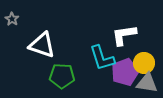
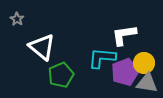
gray star: moved 5 px right
white triangle: moved 2 px down; rotated 20 degrees clockwise
cyan L-shape: rotated 112 degrees clockwise
green pentagon: moved 1 px left, 1 px up; rotated 25 degrees counterclockwise
